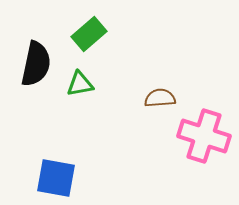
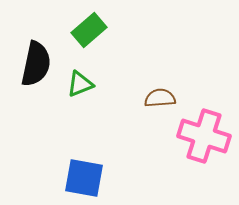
green rectangle: moved 4 px up
green triangle: rotated 12 degrees counterclockwise
blue square: moved 28 px right
